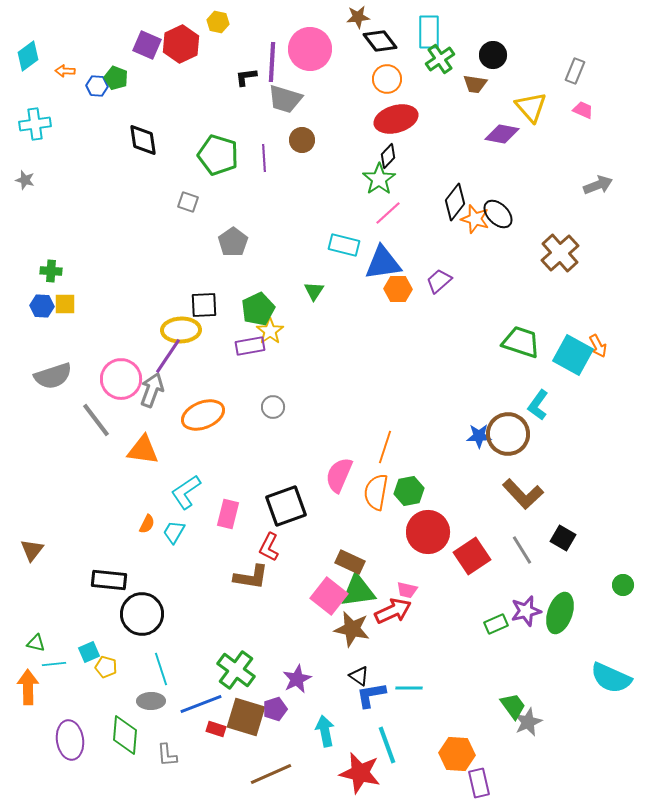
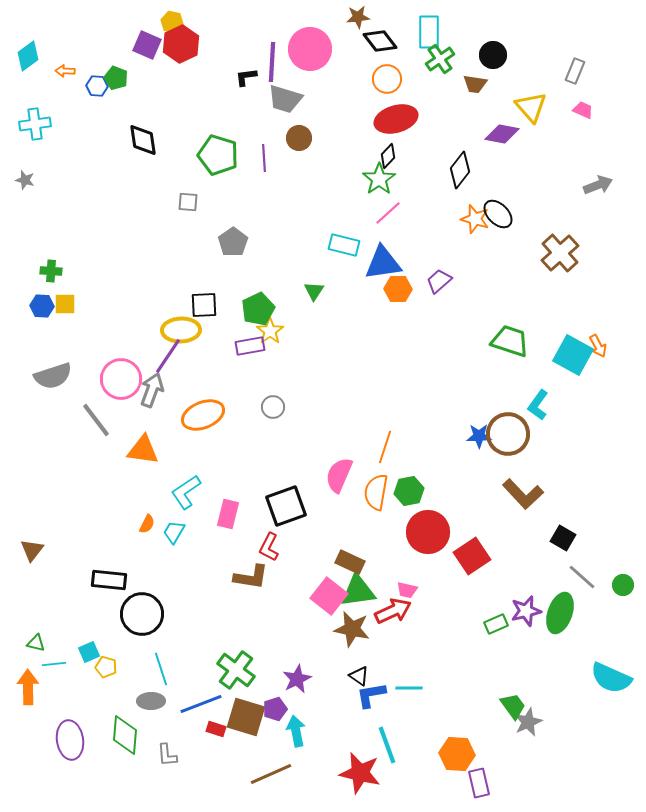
yellow hexagon at (218, 22): moved 46 px left
brown circle at (302, 140): moved 3 px left, 2 px up
gray square at (188, 202): rotated 15 degrees counterclockwise
black diamond at (455, 202): moved 5 px right, 32 px up
green trapezoid at (521, 342): moved 11 px left, 1 px up
gray line at (522, 550): moved 60 px right, 27 px down; rotated 16 degrees counterclockwise
cyan arrow at (325, 731): moved 29 px left
